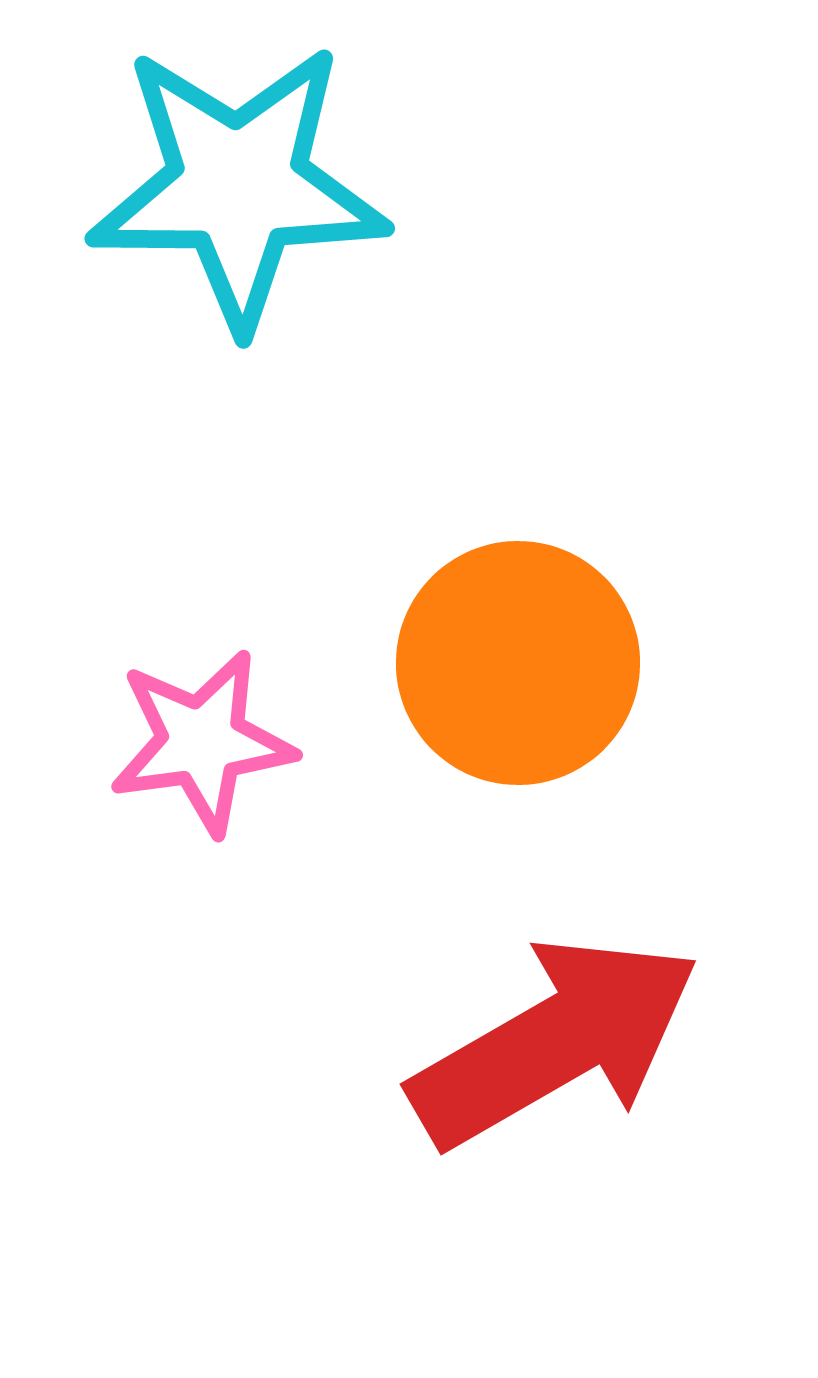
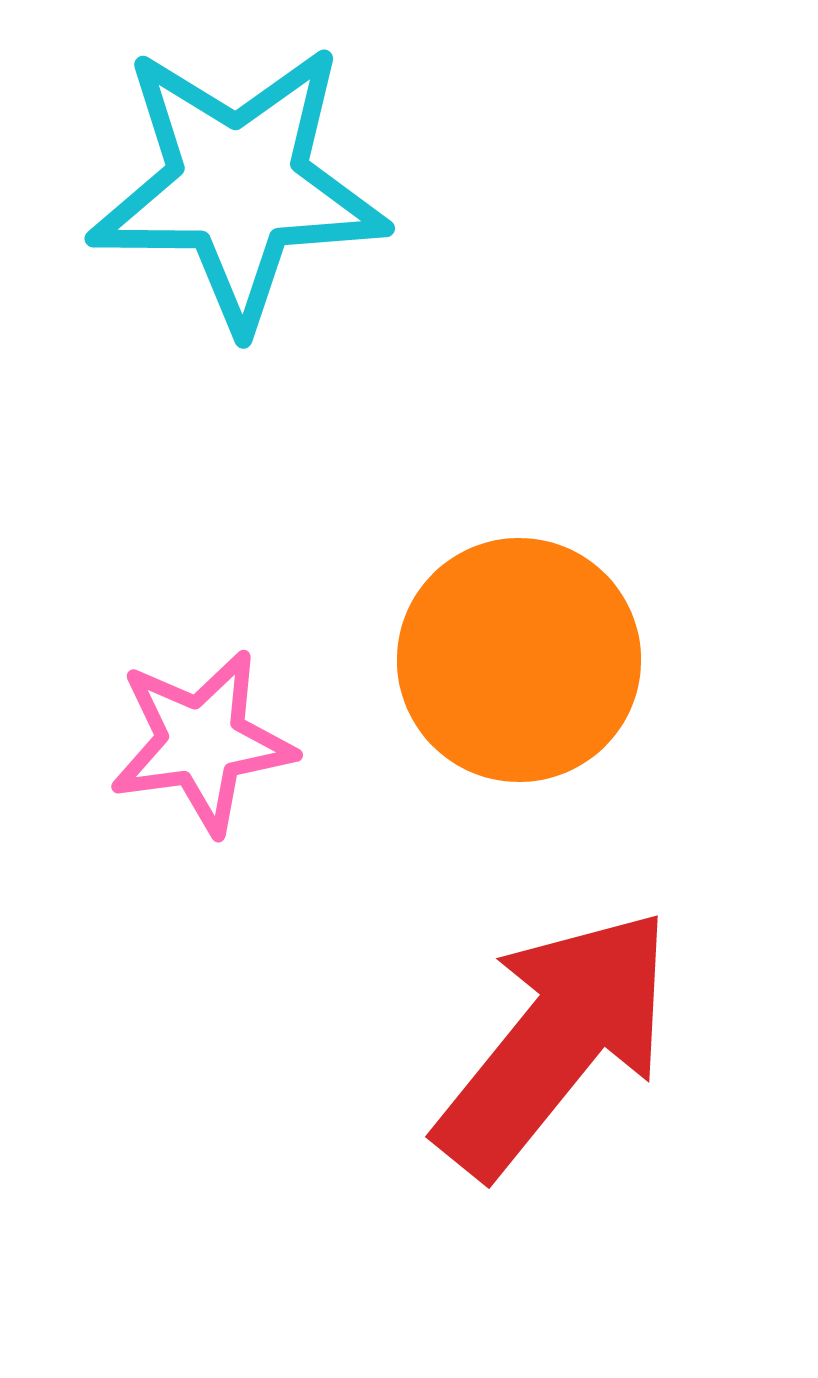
orange circle: moved 1 px right, 3 px up
red arrow: rotated 21 degrees counterclockwise
